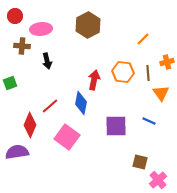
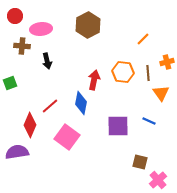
purple square: moved 2 px right
